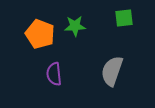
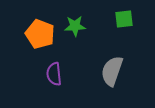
green square: moved 1 px down
